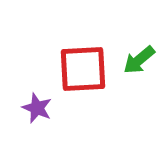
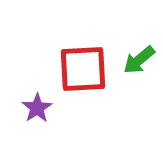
purple star: rotated 16 degrees clockwise
